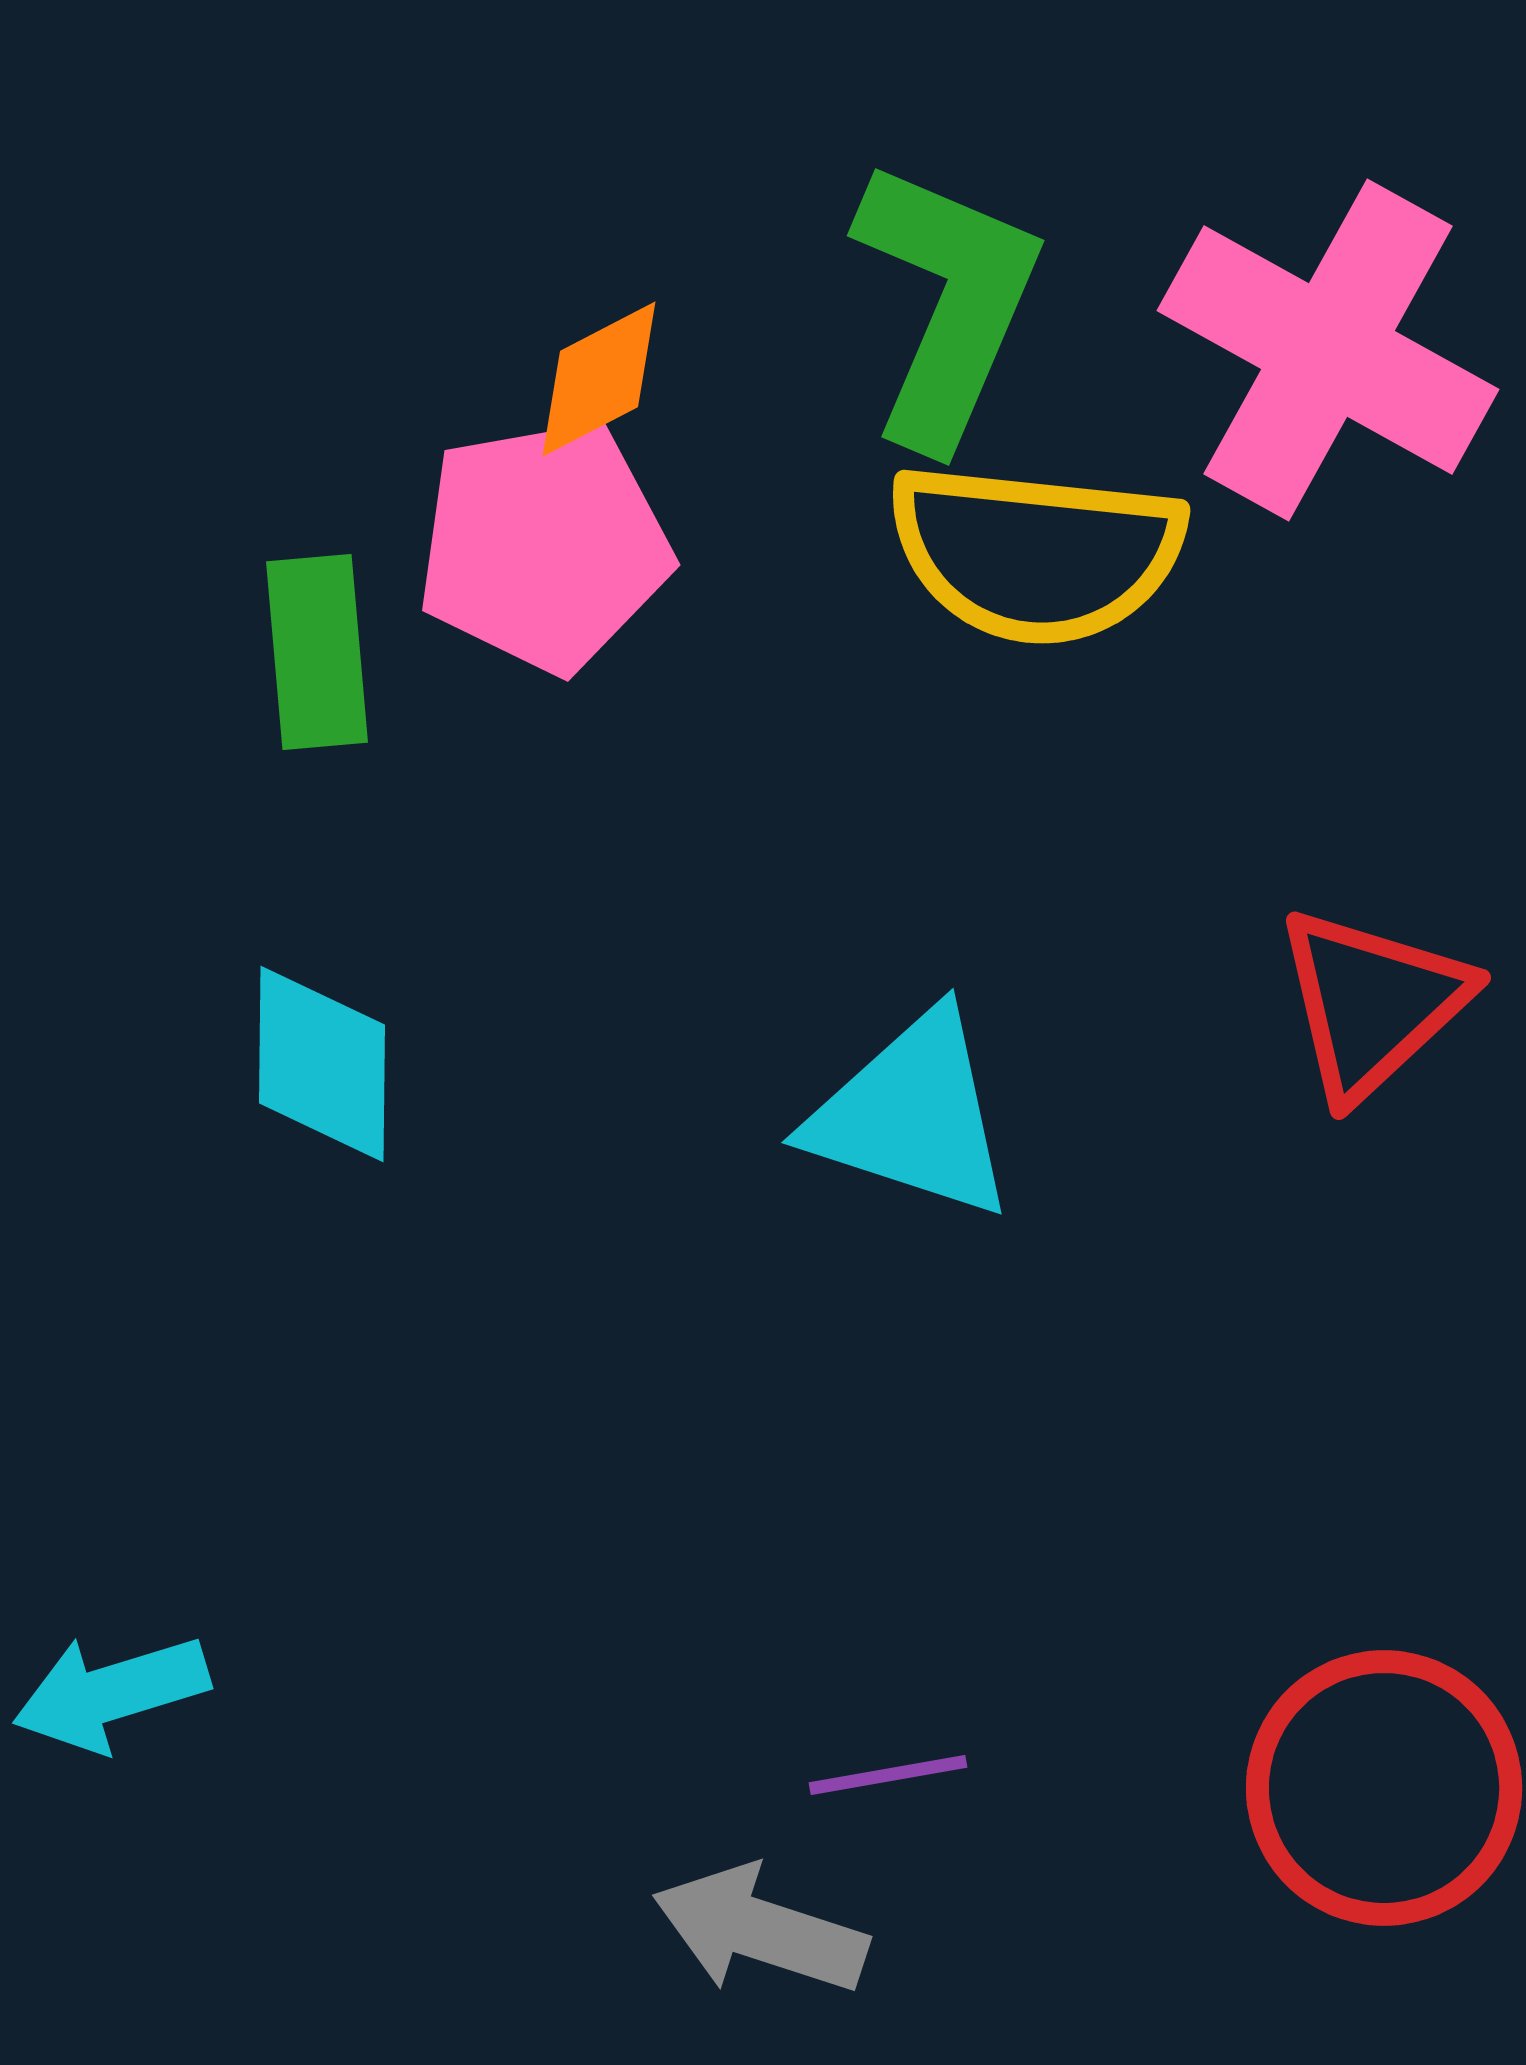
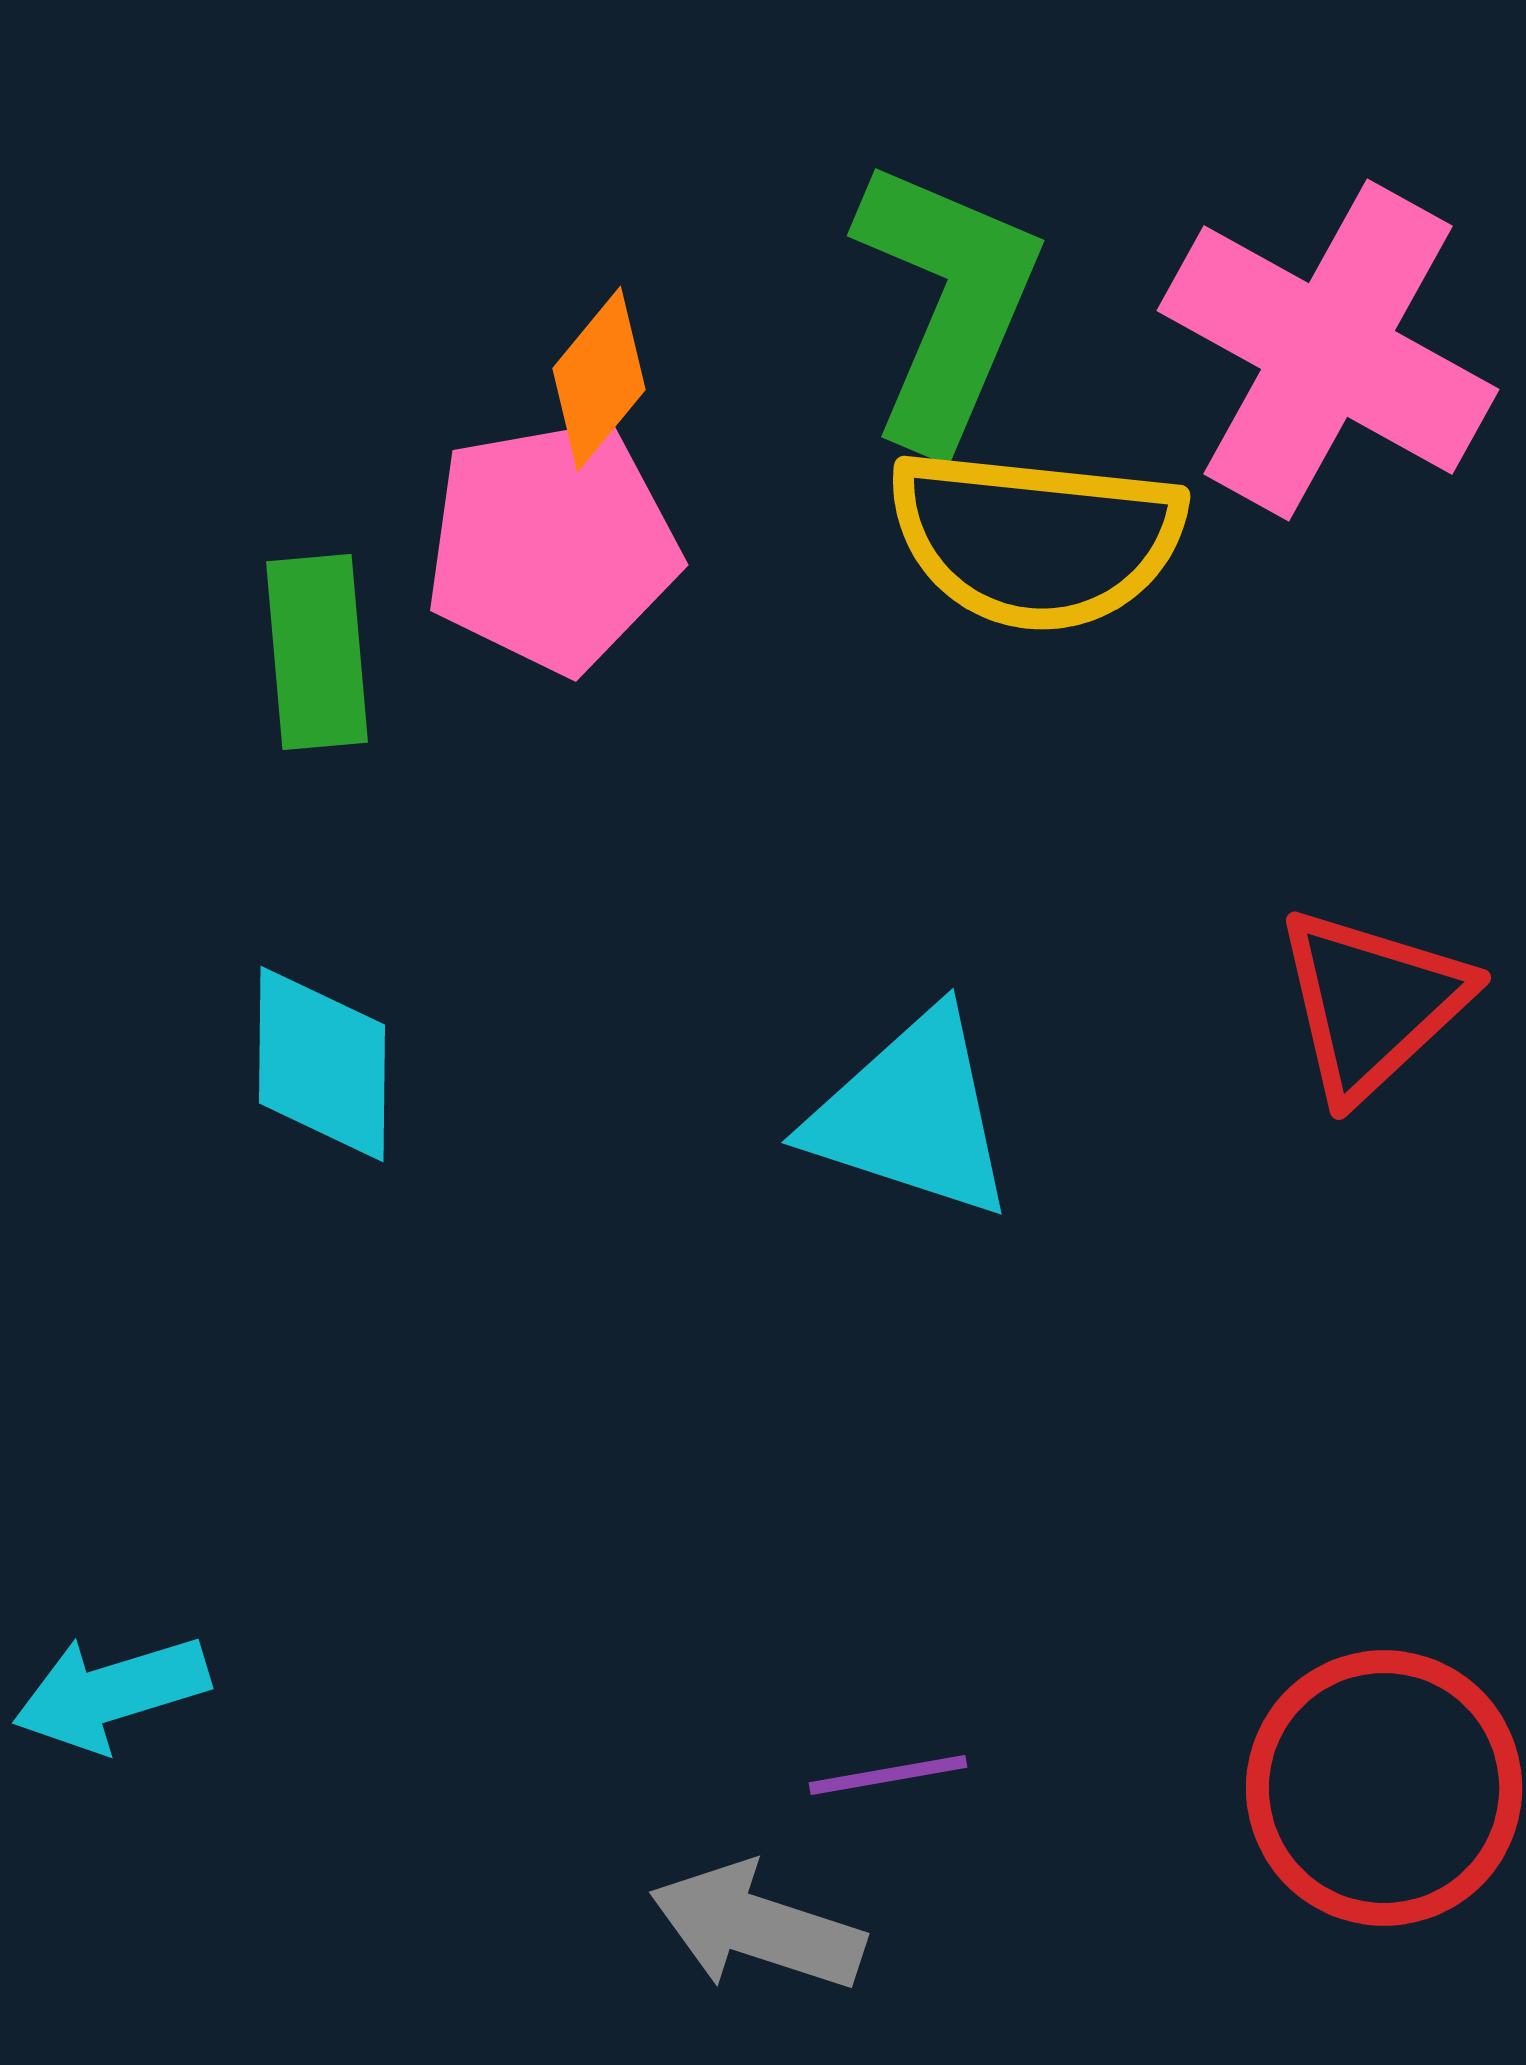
orange diamond: rotated 23 degrees counterclockwise
pink pentagon: moved 8 px right
yellow semicircle: moved 14 px up
gray arrow: moved 3 px left, 3 px up
